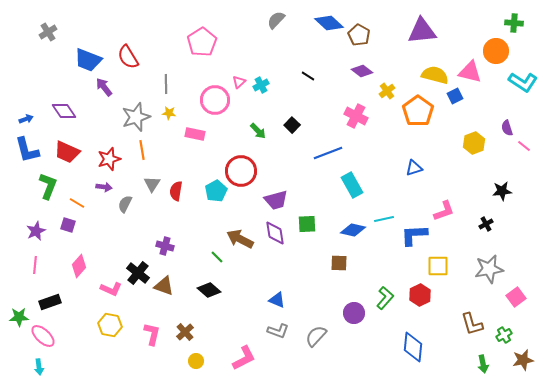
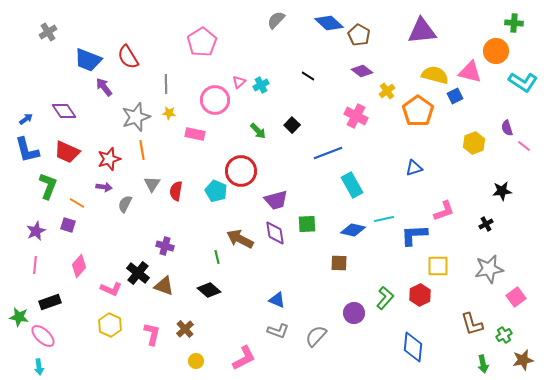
blue arrow at (26, 119): rotated 16 degrees counterclockwise
cyan pentagon at (216, 191): rotated 20 degrees counterclockwise
green line at (217, 257): rotated 32 degrees clockwise
green star at (19, 317): rotated 12 degrees clockwise
yellow hexagon at (110, 325): rotated 15 degrees clockwise
brown cross at (185, 332): moved 3 px up
